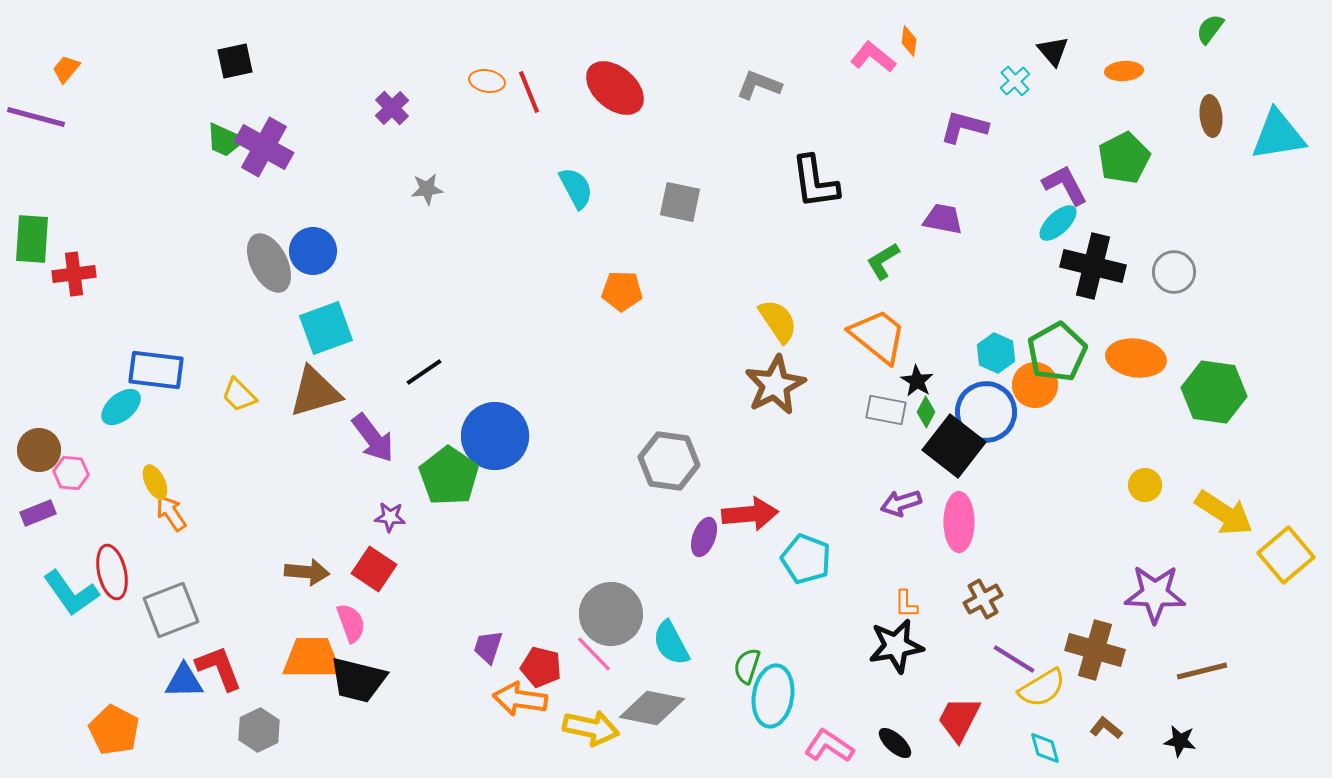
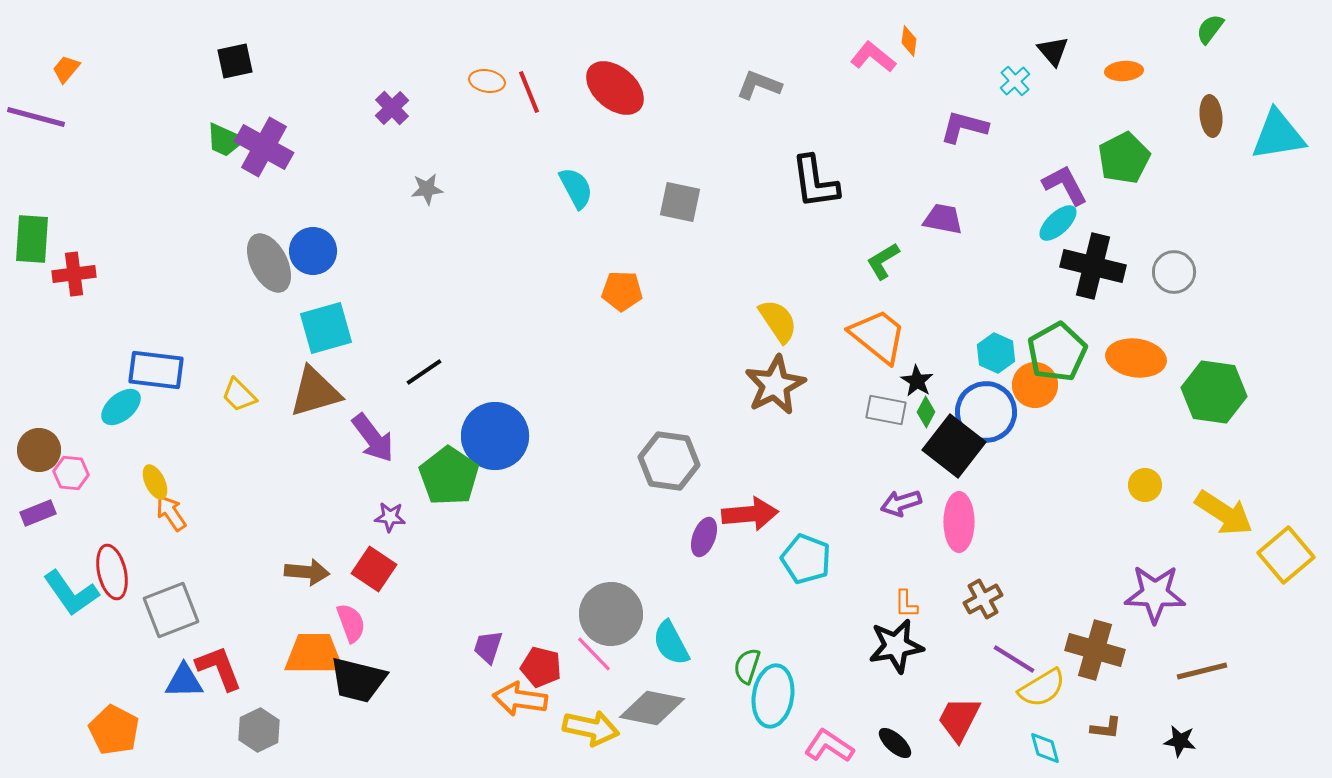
cyan square at (326, 328): rotated 4 degrees clockwise
orange trapezoid at (312, 658): moved 2 px right, 4 px up
brown L-shape at (1106, 728): rotated 148 degrees clockwise
